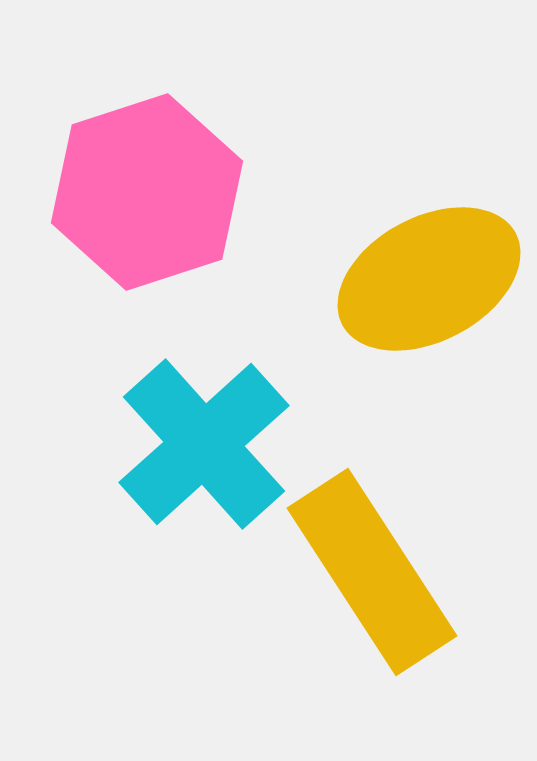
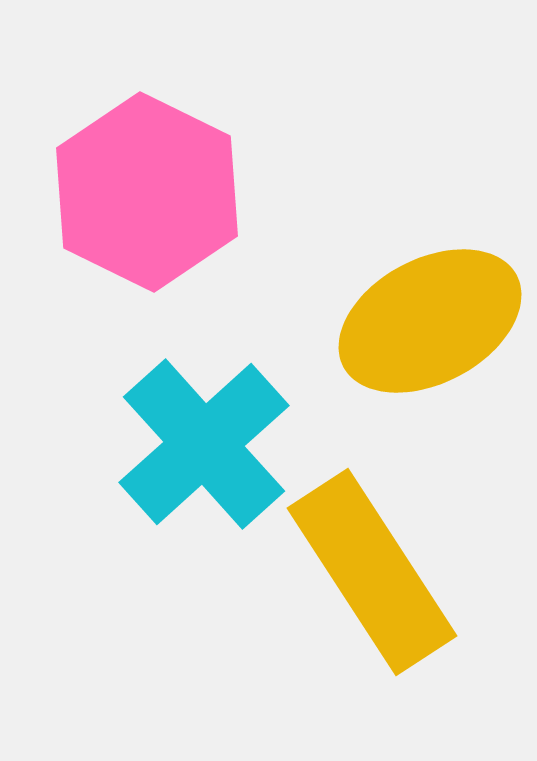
pink hexagon: rotated 16 degrees counterclockwise
yellow ellipse: moved 1 px right, 42 px down
